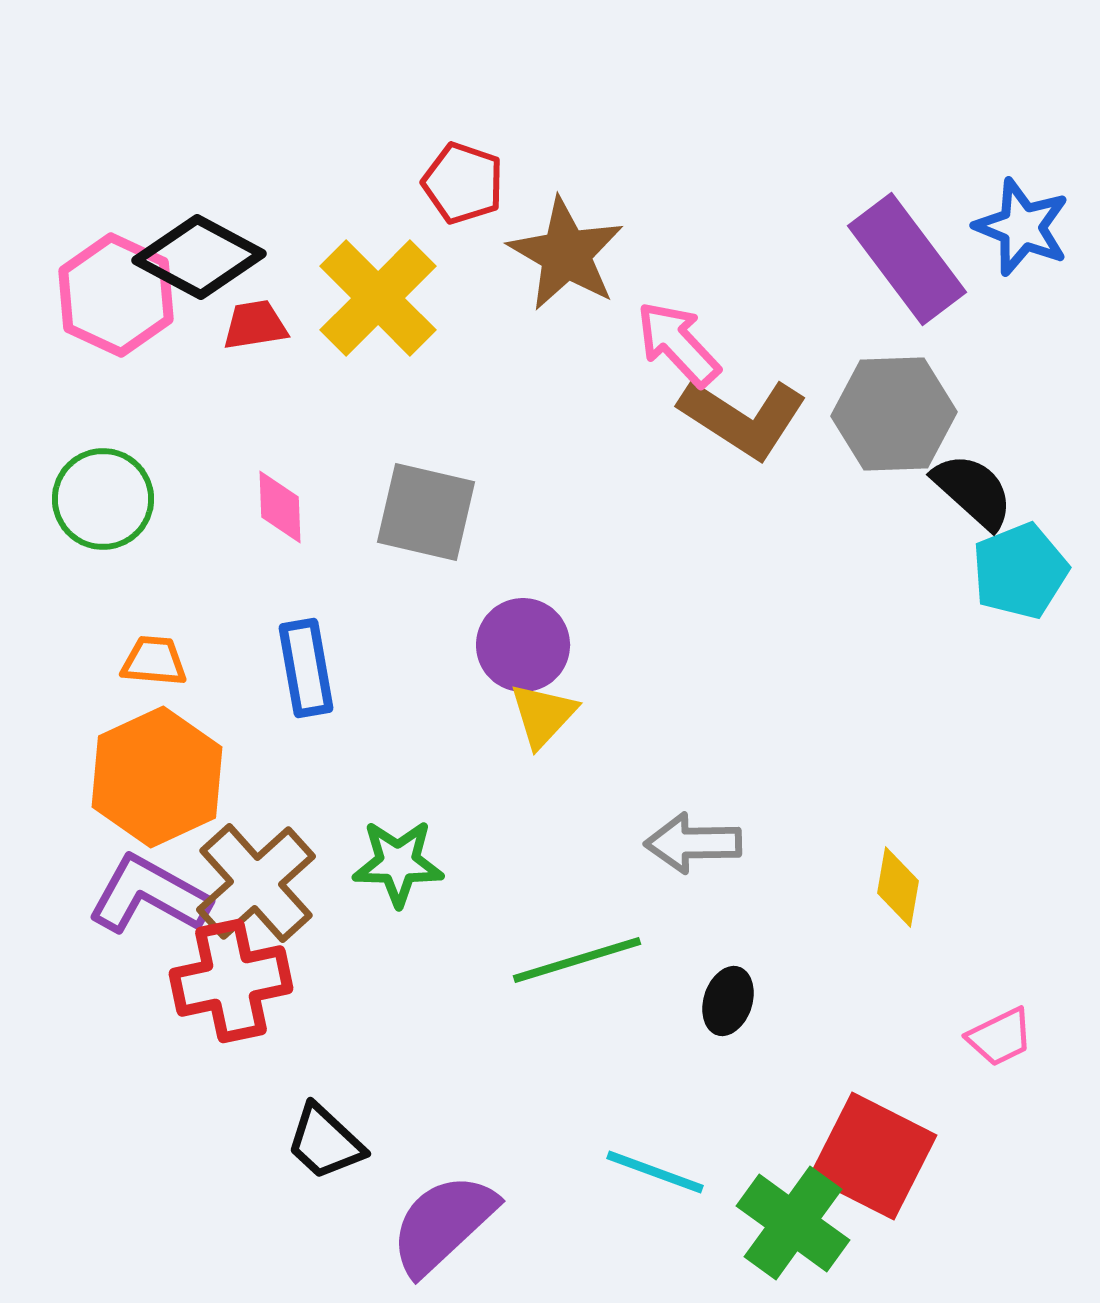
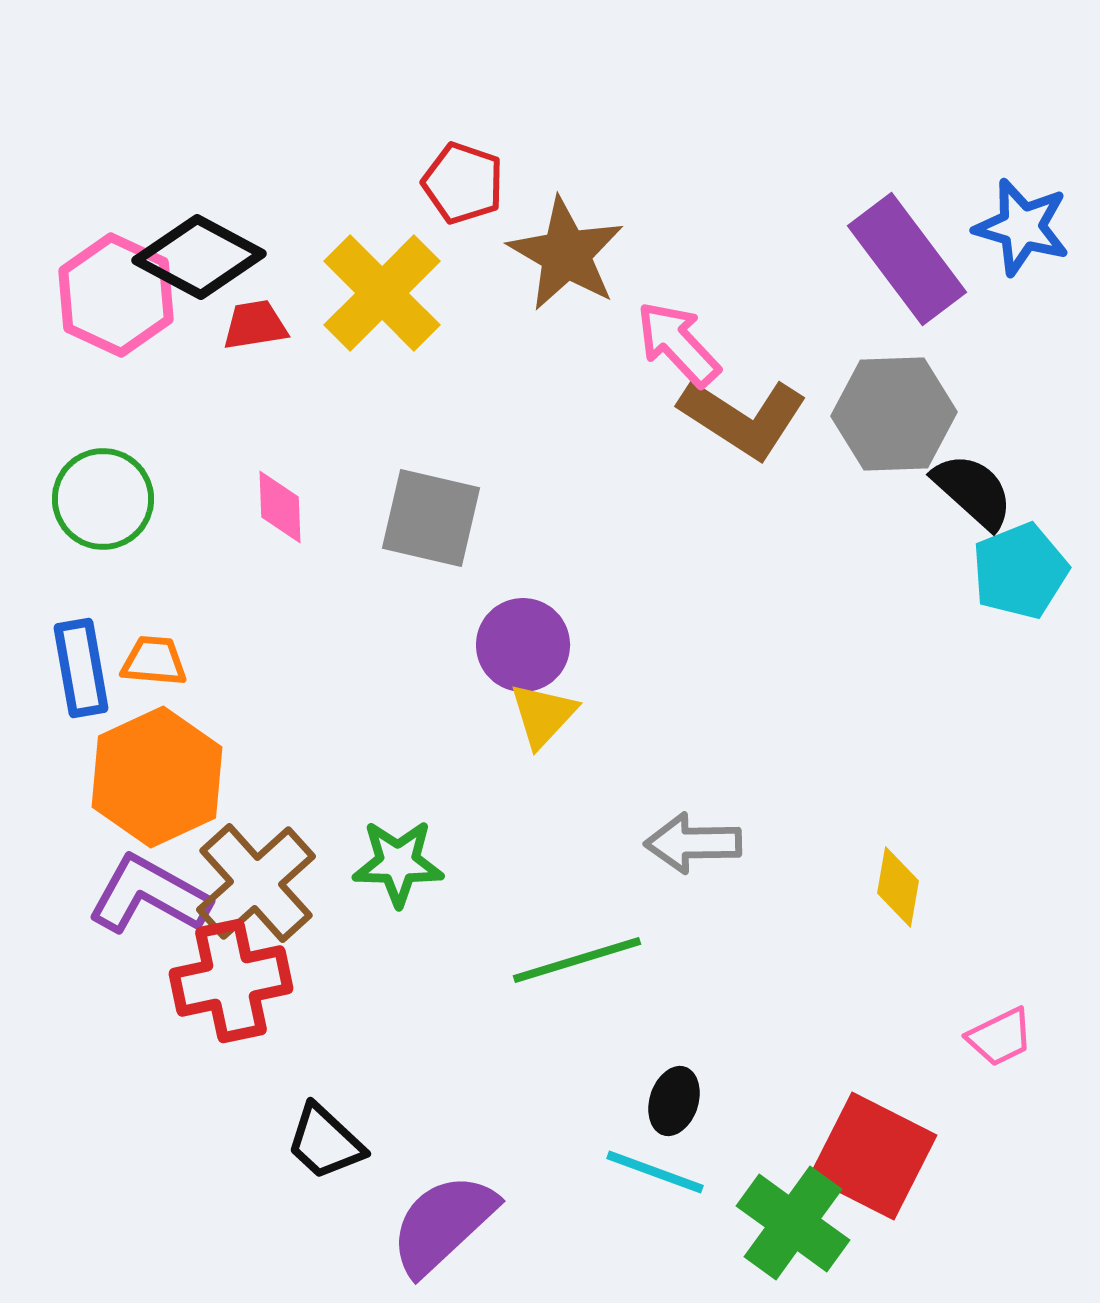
blue star: rotated 6 degrees counterclockwise
yellow cross: moved 4 px right, 5 px up
gray square: moved 5 px right, 6 px down
blue rectangle: moved 225 px left
black ellipse: moved 54 px left, 100 px down
